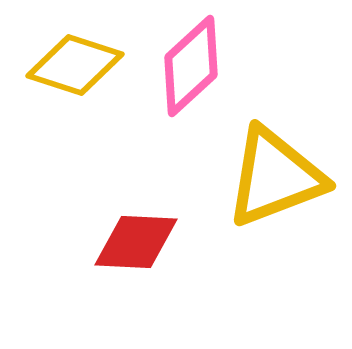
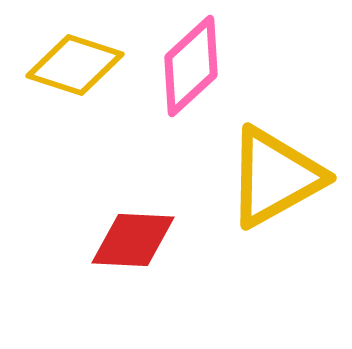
yellow triangle: rotated 8 degrees counterclockwise
red diamond: moved 3 px left, 2 px up
